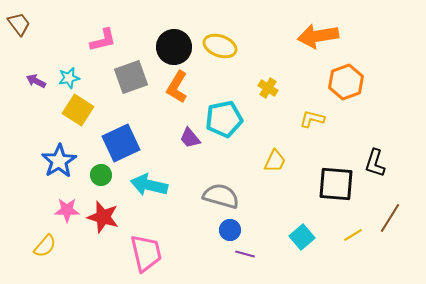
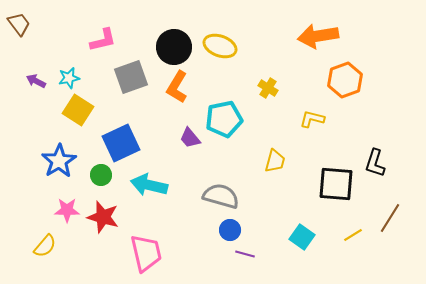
orange hexagon: moved 1 px left, 2 px up
yellow trapezoid: rotated 10 degrees counterclockwise
cyan square: rotated 15 degrees counterclockwise
